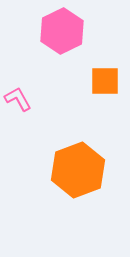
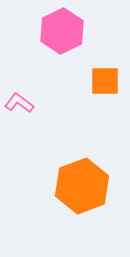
pink L-shape: moved 1 px right, 4 px down; rotated 24 degrees counterclockwise
orange hexagon: moved 4 px right, 16 px down
